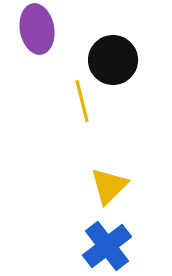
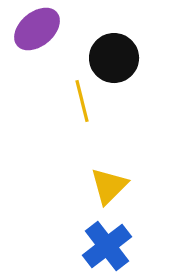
purple ellipse: rotated 60 degrees clockwise
black circle: moved 1 px right, 2 px up
